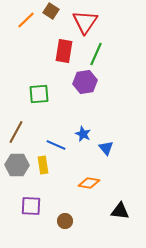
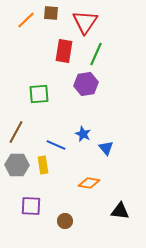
brown square: moved 2 px down; rotated 28 degrees counterclockwise
purple hexagon: moved 1 px right, 2 px down
